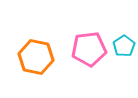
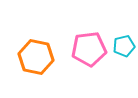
cyan pentagon: rotated 20 degrees clockwise
